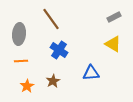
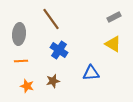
brown star: rotated 16 degrees clockwise
orange star: rotated 24 degrees counterclockwise
